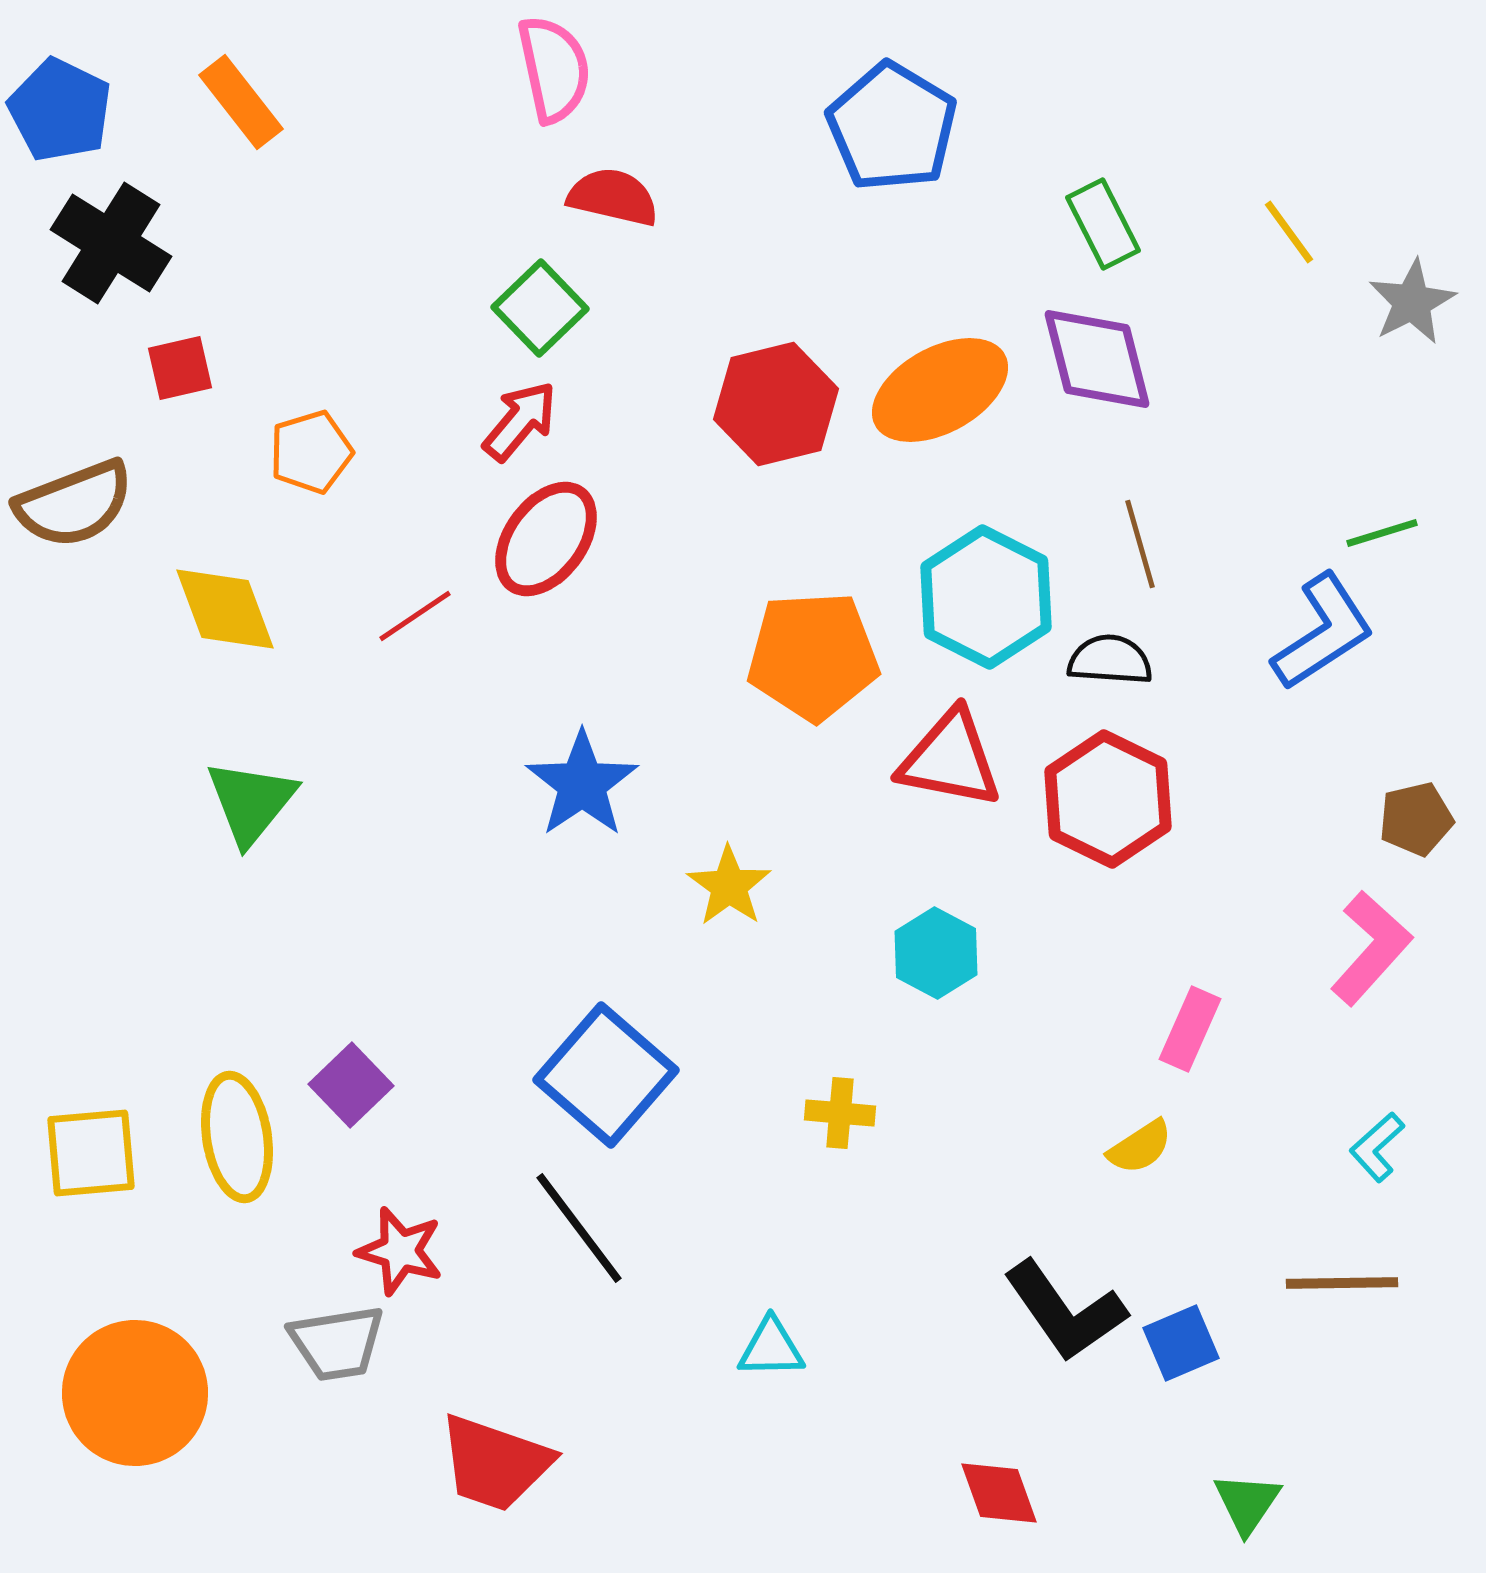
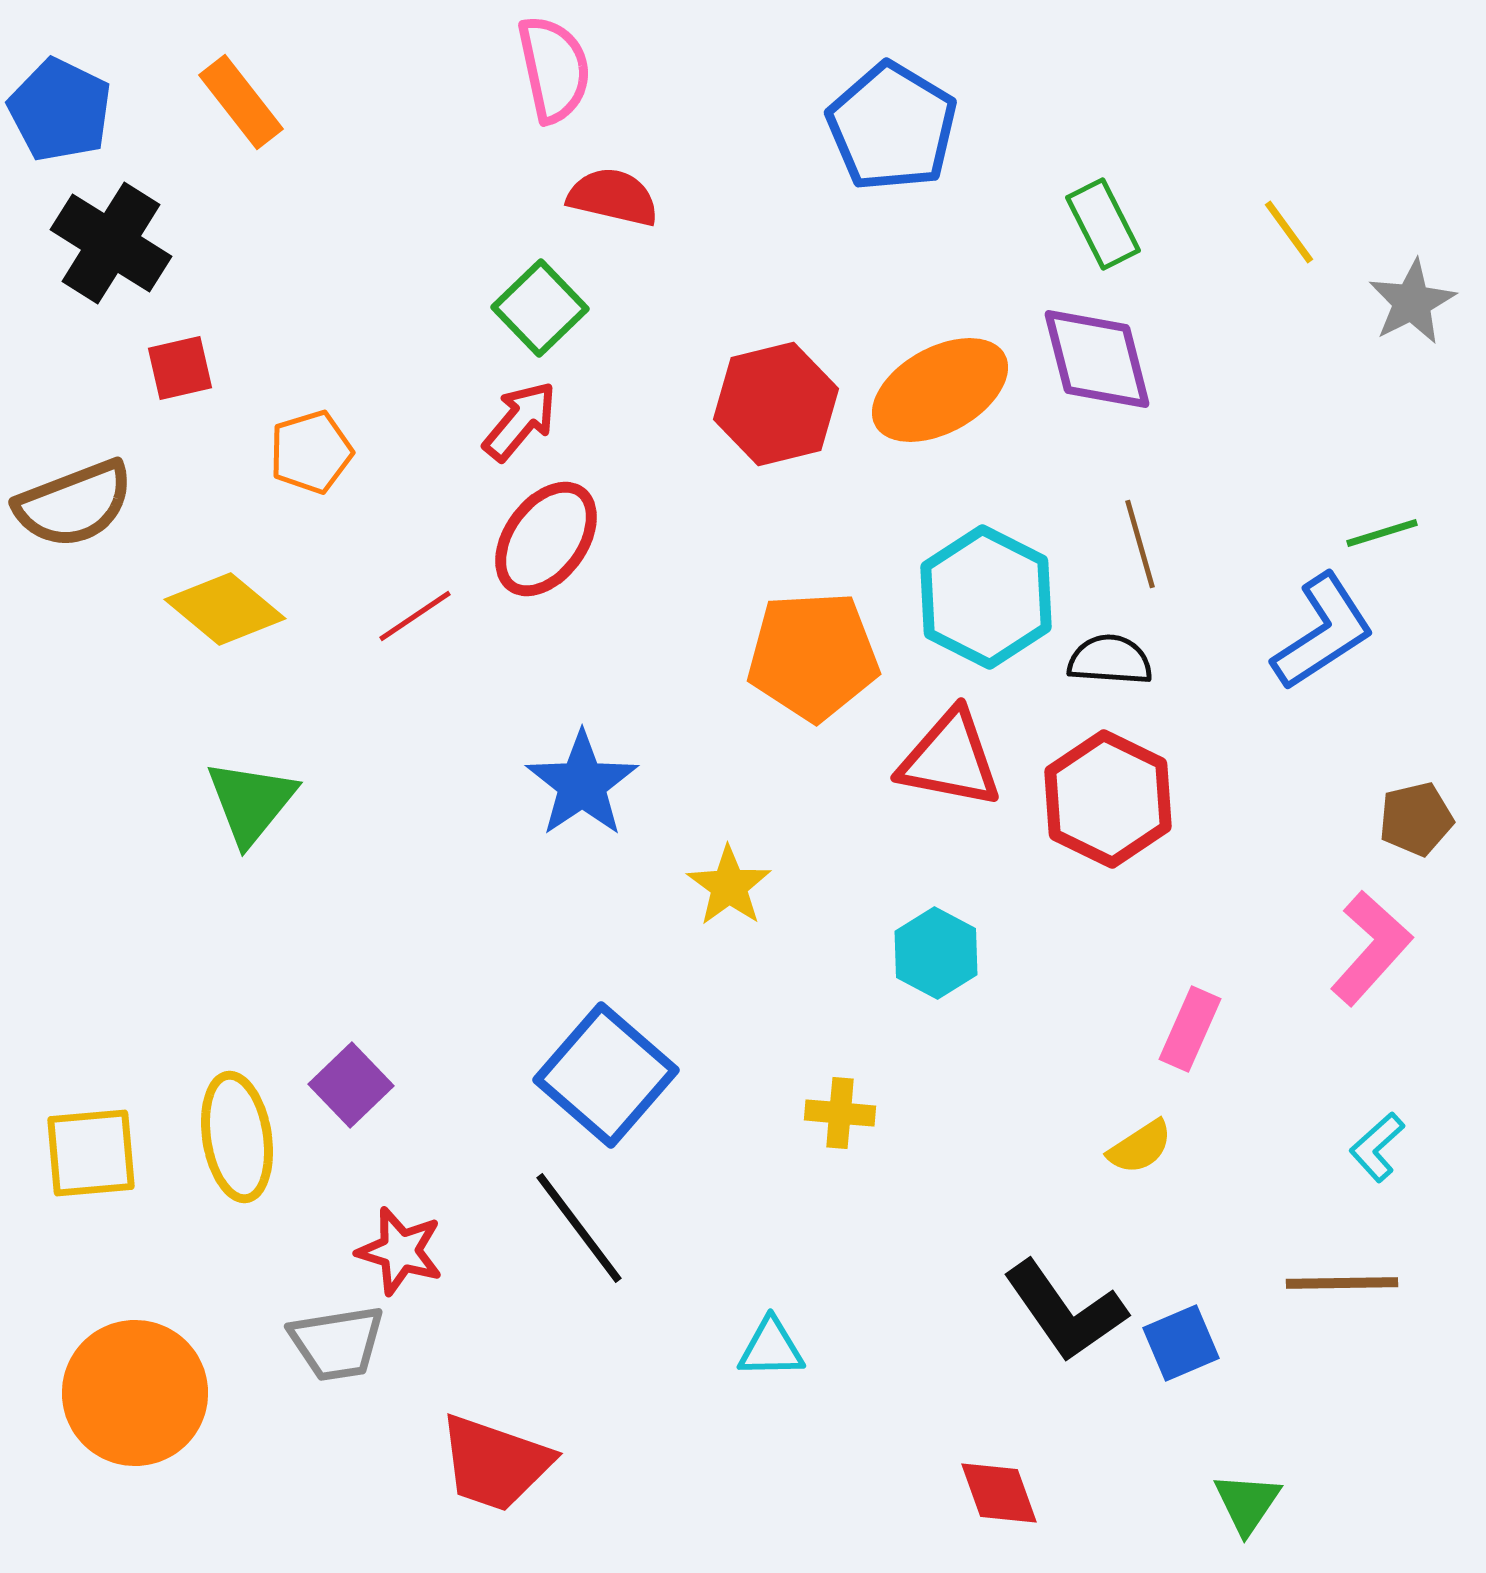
yellow diamond at (225, 609): rotated 30 degrees counterclockwise
